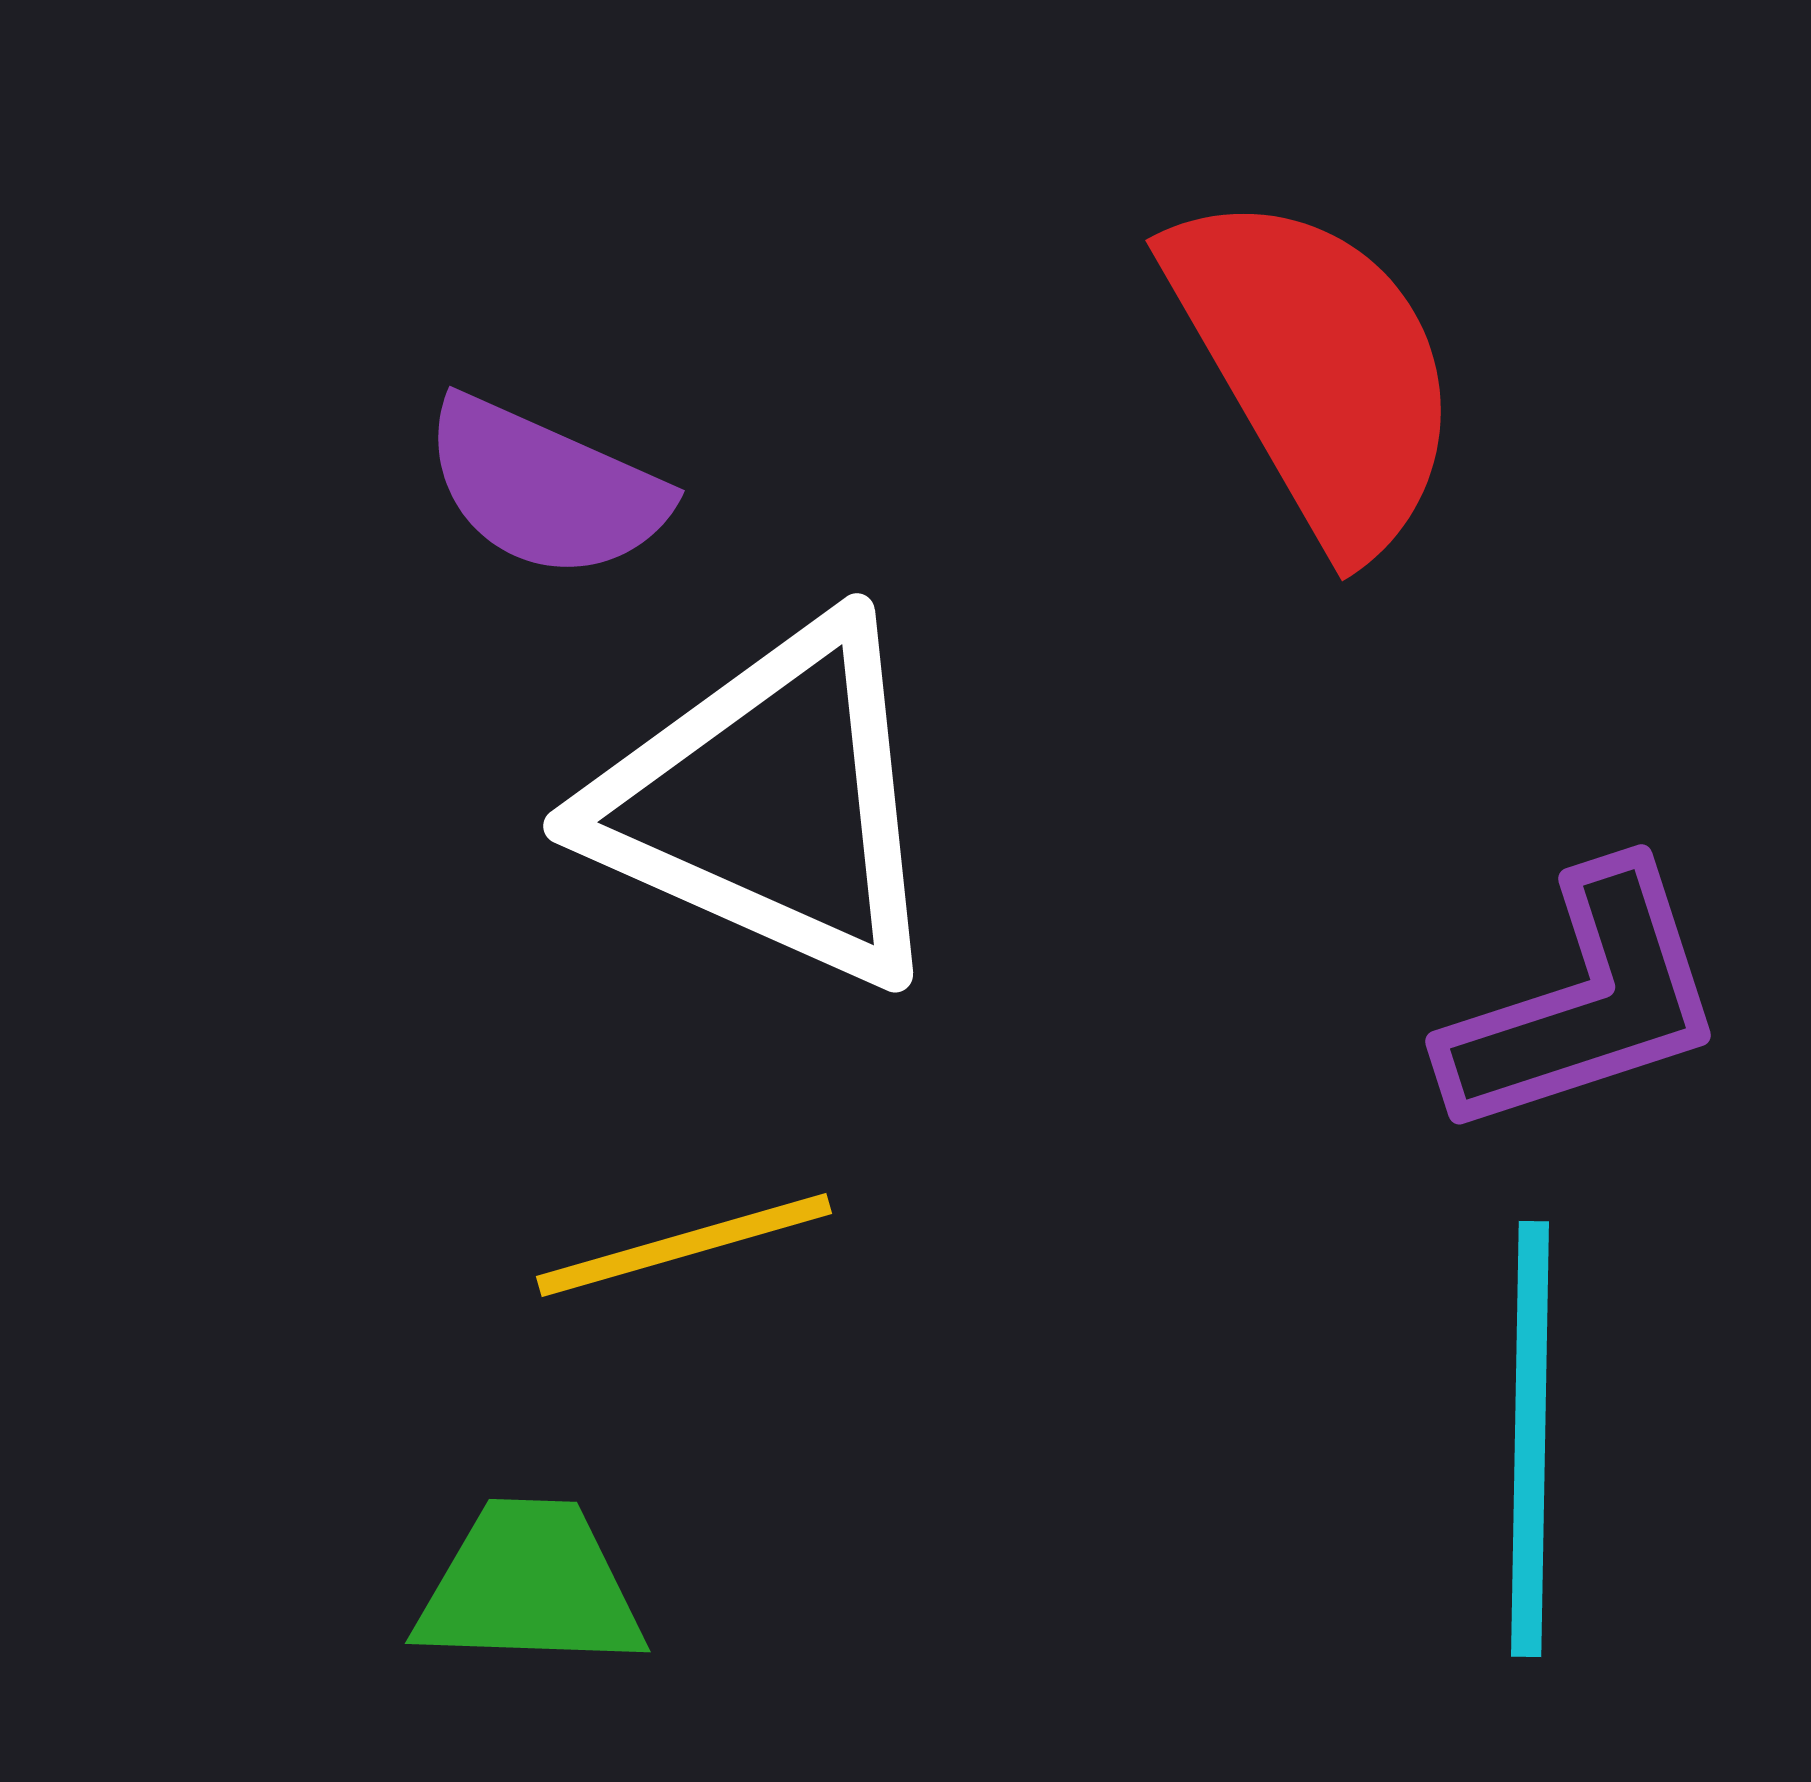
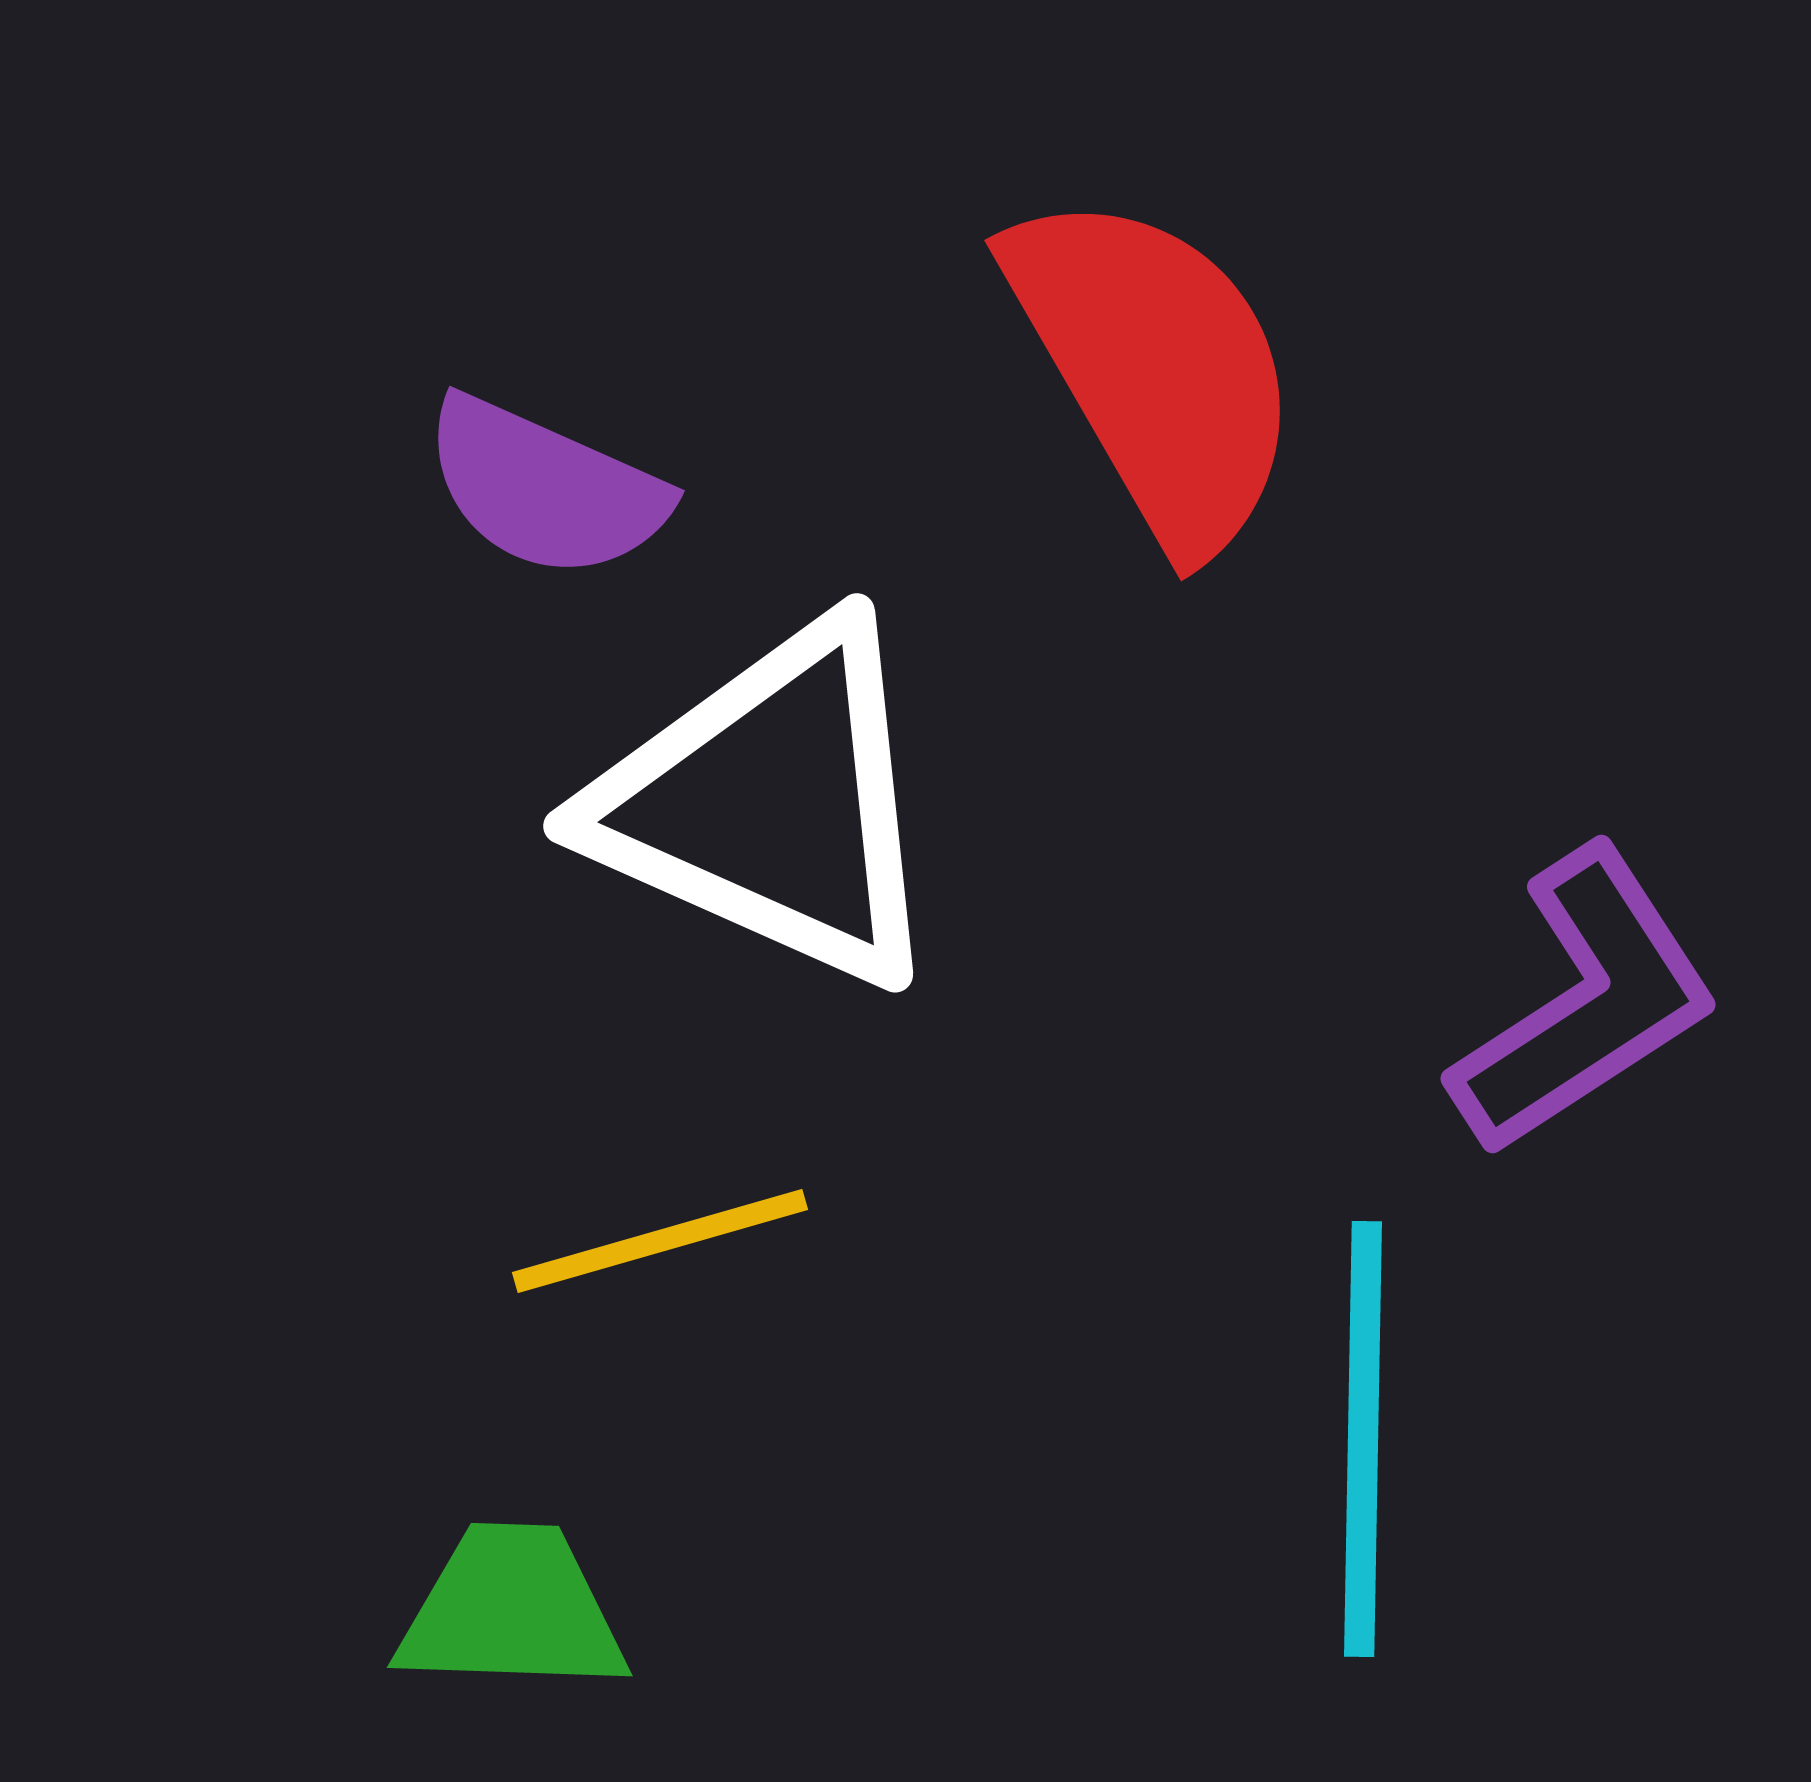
red semicircle: moved 161 px left
purple L-shape: rotated 15 degrees counterclockwise
yellow line: moved 24 px left, 4 px up
cyan line: moved 167 px left
green trapezoid: moved 18 px left, 24 px down
